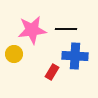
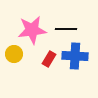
red rectangle: moved 3 px left, 13 px up
